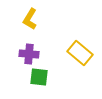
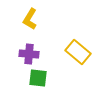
yellow rectangle: moved 2 px left, 1 px up
green square: moved 1 px left, 1 px down
